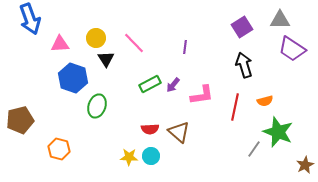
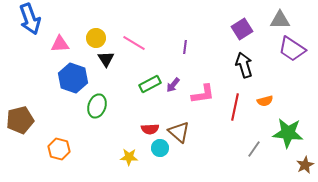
purple square: moved 2 px down
pink line: rotated 15 degrees counterclockwise
pink L-shape: moved 1 px right, 1 px up
green star: moved 10 px right, 1 px down; rotated 16 degrees counterclockwise
cyan circle: moved 9 px right, 8 px up
